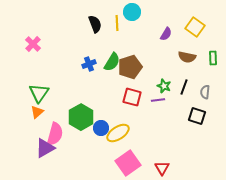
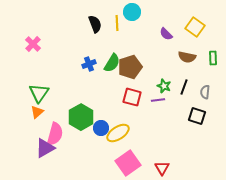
purple semicircle: rotated 104 degrees clockwise
green semicircle: moved 1 px down
